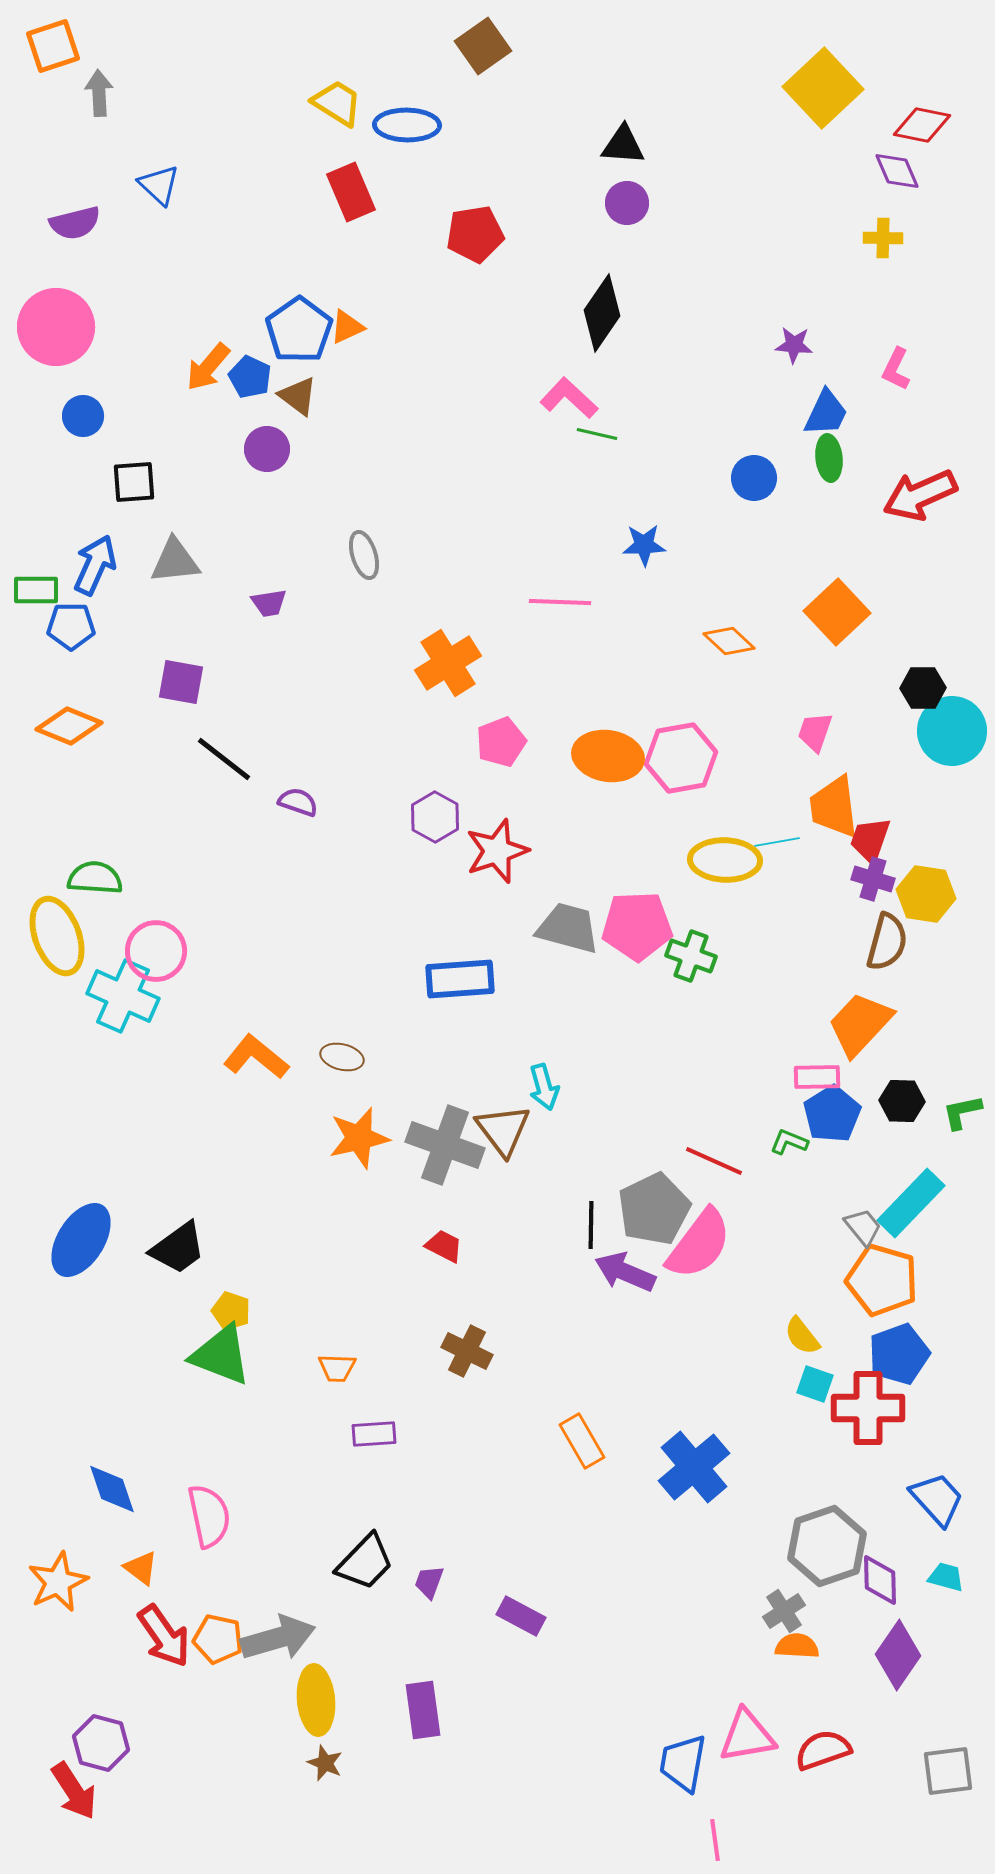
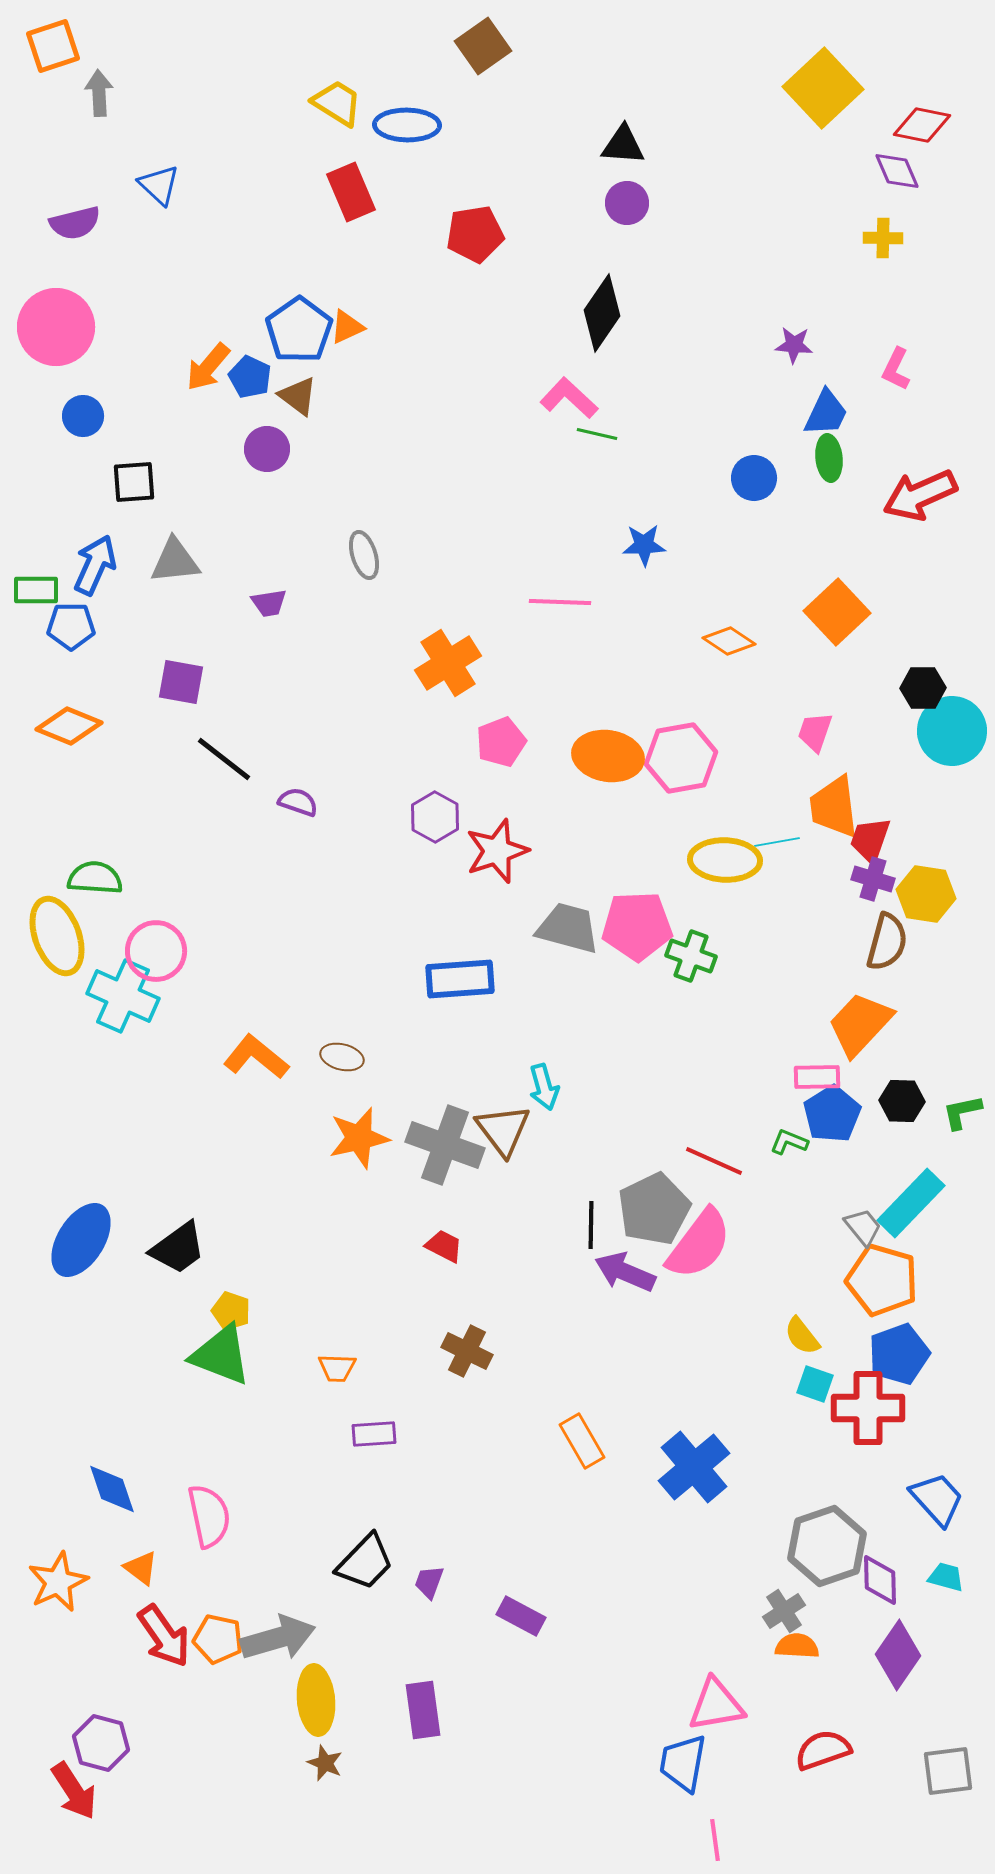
orange diamond at (729, 641): rotated 9 degrees counterclockwise
pink triangle at (747, 1736): moved 31 px left, 31 px up
